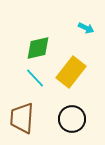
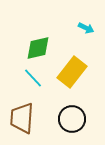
yellow rectangle: moved 1 px right
cyan line: moved 2 px left
